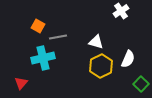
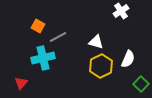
gray line: rotated 18 degrees counterclockwise
